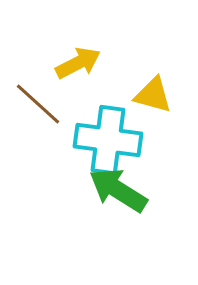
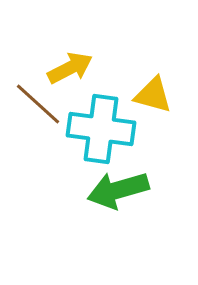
yellow arrow: moved 8 px left, 5 px down
cyan cross: moved 7 px left, 11 px up
green arrow: rotated 48 degrees counterclockwise
